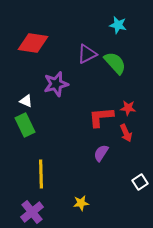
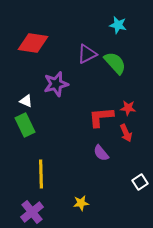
purple semicircle: rotated 72 degrees counterclockwise
